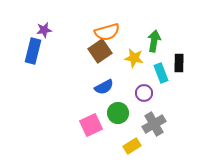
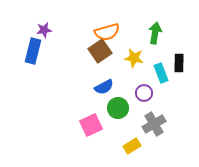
green arrow: moved 1 px right, 8 px up
green circle: moved 5 px up
